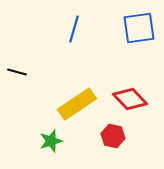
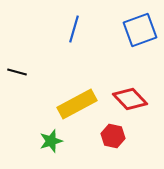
blue square: moved 1 px right, 2 px down; rotated 12 degrees counterclockwise
yellow rectangle: rotated 6 degrees clockwise
